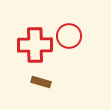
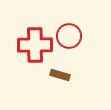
brown rectangle: moved 19 px right, 7 px up
